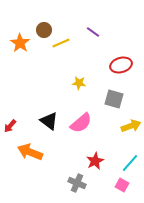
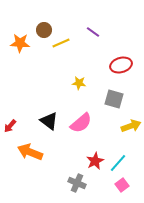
orange star: rotated 30 degrees counterclockwise
cyan line: moved 12 px left
pink square: rotated 24 degrees clockwise
